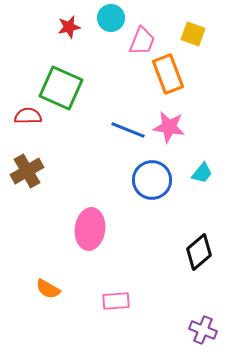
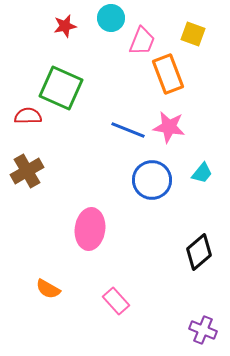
red star: moved 4 px left, 1 px up
pink rectangle: rotated 52 degrees clockwise
